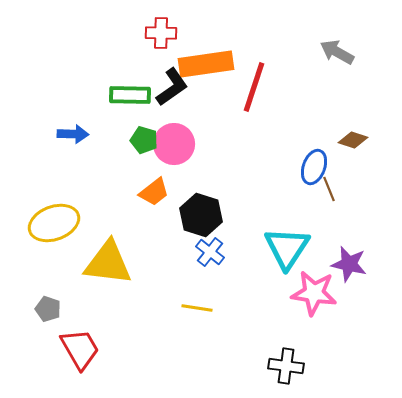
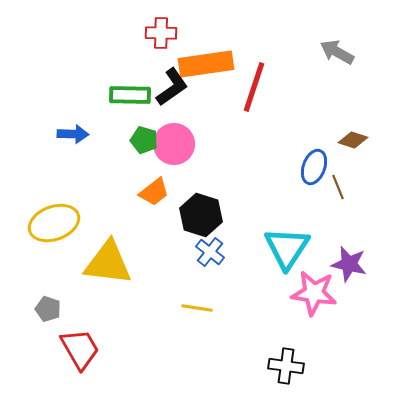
brown line: moved 9 px right, 2 px up
